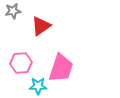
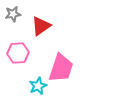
gray star: moved 3 px down
pink hexagon: moved 3 px left, 10 px up
cyan star: rotated 24 degrees counterclockwise
